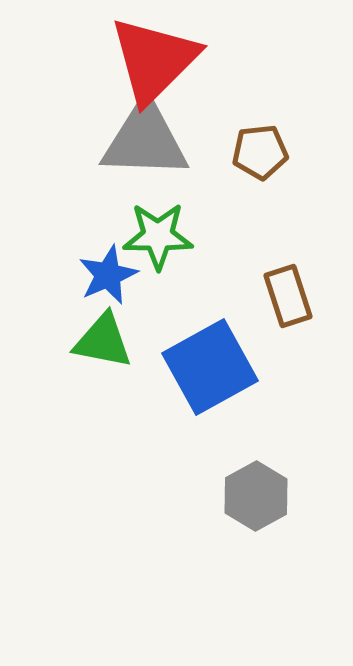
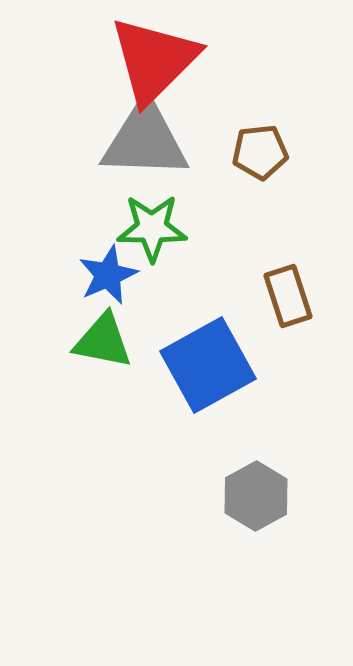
green star: moved 6 px left, 8 px up
blue square: moved 2 px left, 2 px up
